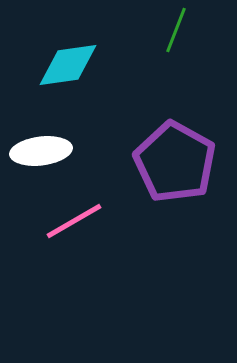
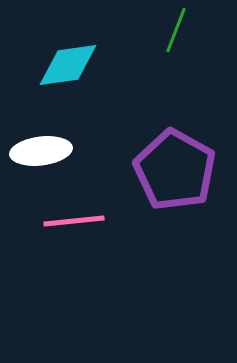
purple pentagon: moved 8 px down
pink line: rotated 24 degrees clockwise
